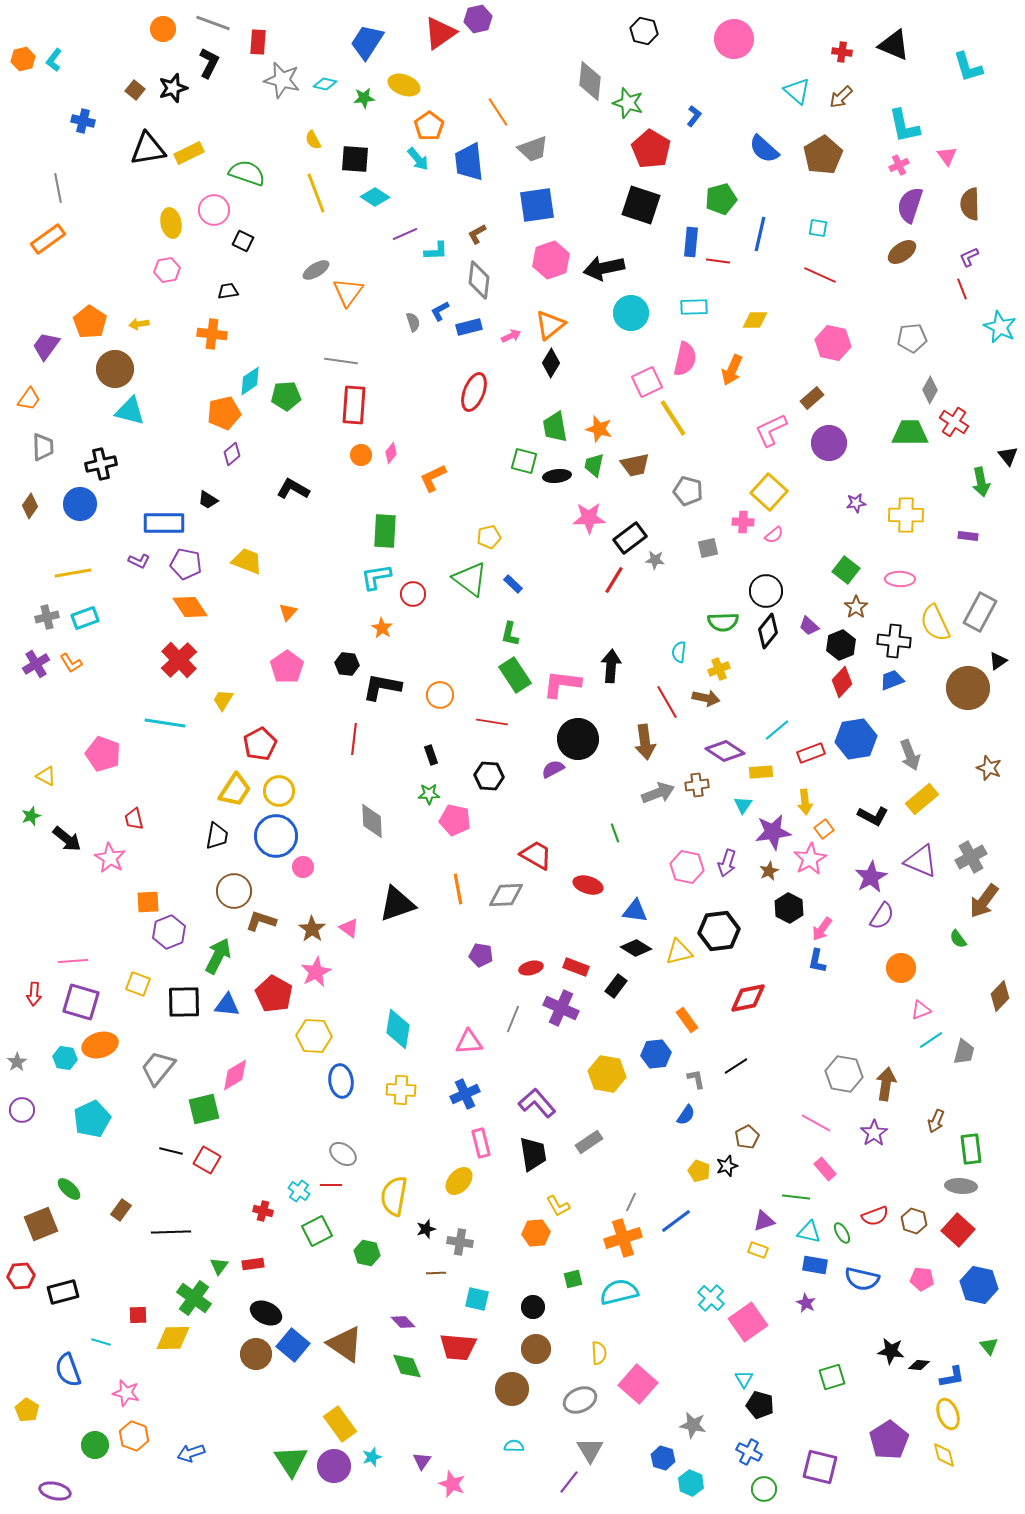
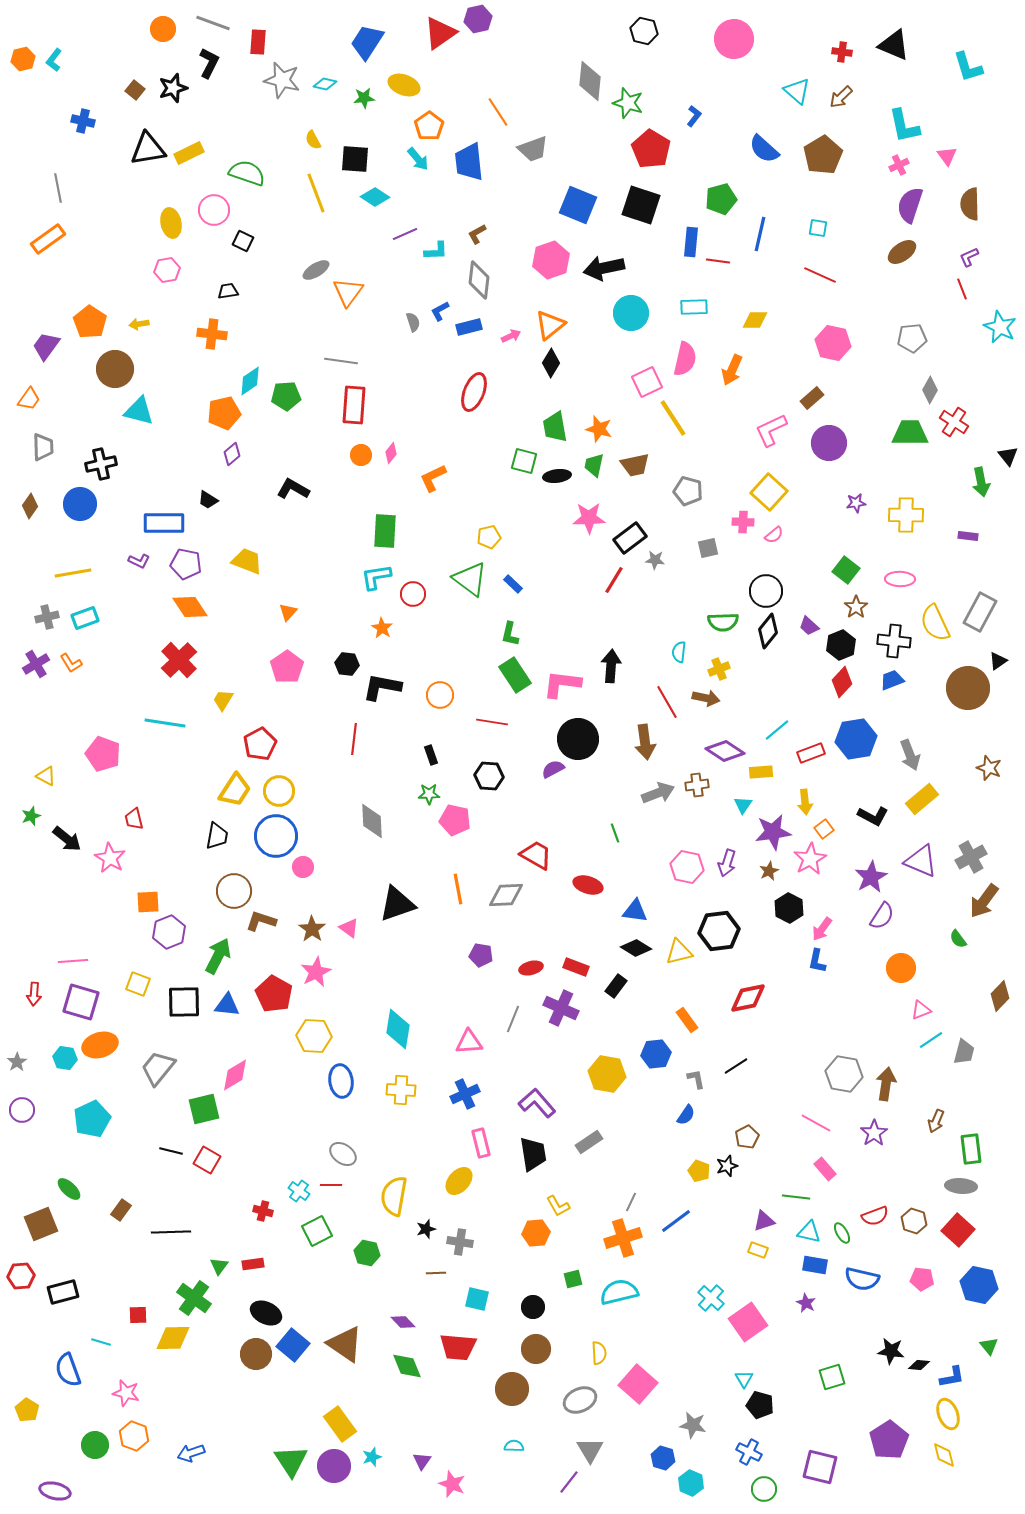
blue square at (537, 205): moved 41 px right; rotated 30 degrees clockwise
cyan triangle at (130, 411): moved 9 px right
